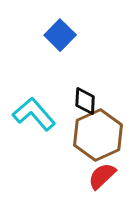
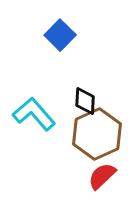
brown hexagon: moved 1 px left, 1 px up
